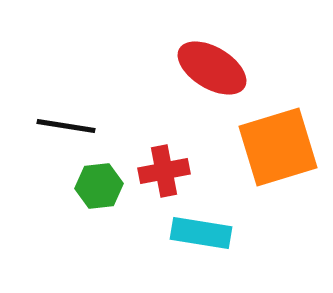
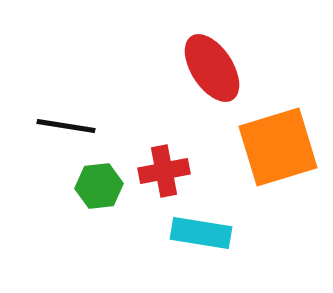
red ellipse: rotated 26 degrees clockwise
